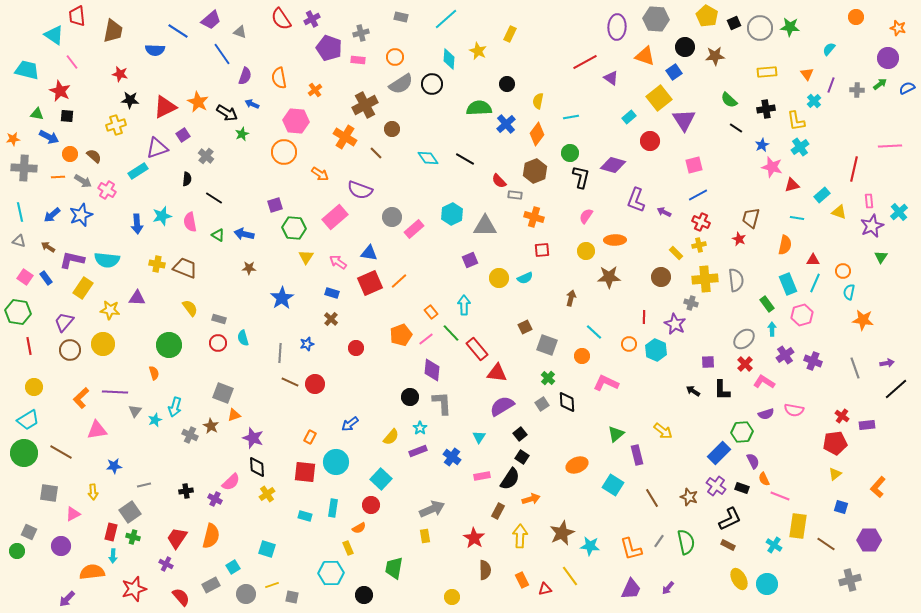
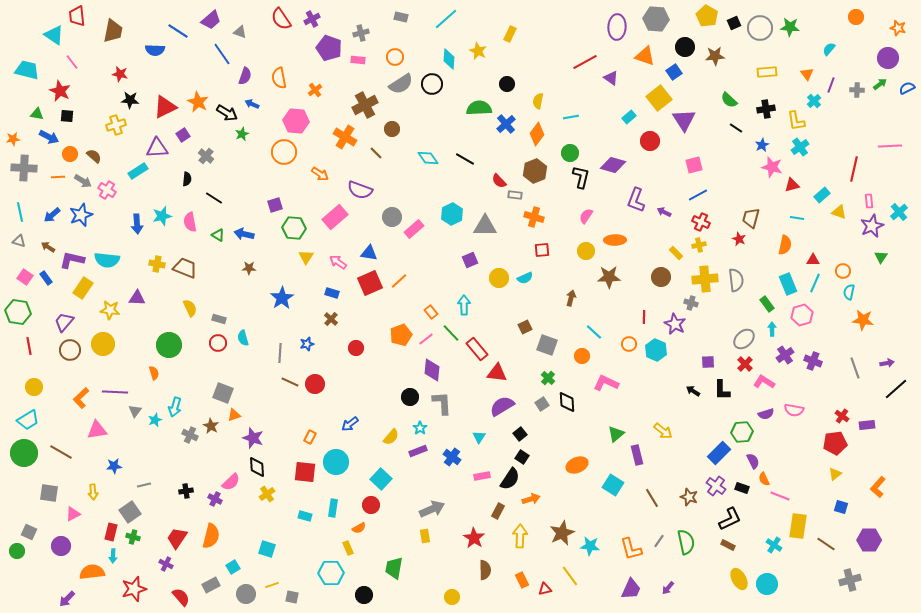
purple triangle at (157, 148): rotated 15 degrees clockwise
yellow semicircle at (190, 308): rotated 12 degrees clockwise
